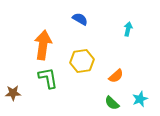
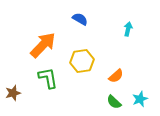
orange arrow: rotated 36 degrees clockwise
brown star: rotated 14 degrees counterclockwise
green semicircle: moved 2 px right, 1 px up
